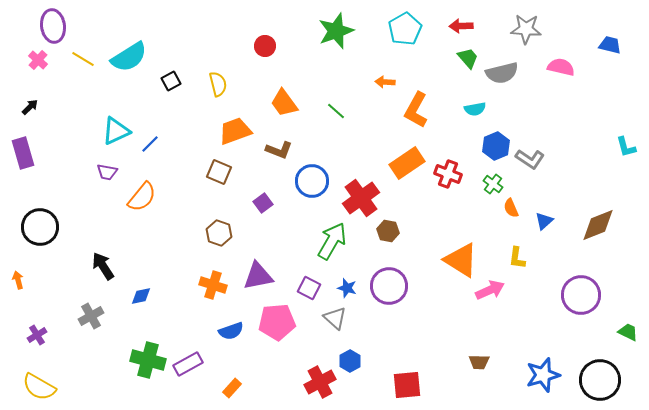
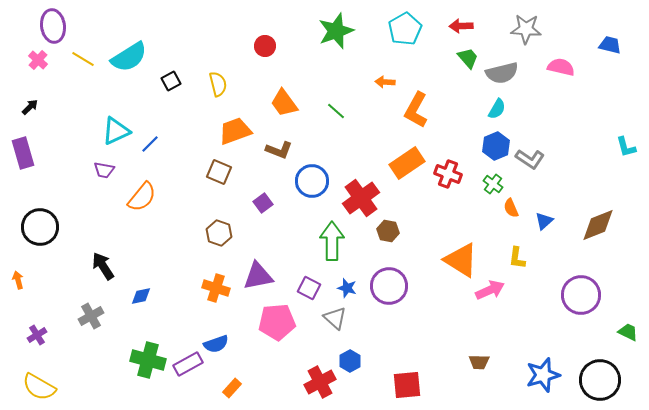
cyan semicircle at (475, 109): moved 22 px right; rotated 50 degrees counterclockwise
purple trapezoid at (107, 172): moved 3 px left, 2 px up
green arrow at (332, 241): rotated 30 degrees counterclockwise
orange cross at (213, 285): moved 3 px right, 3 px down
blue semicircle at (231, 331): moved 15 px left, 13 px down
